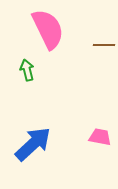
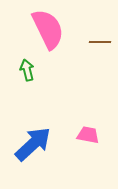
brown line: moved 4 px left, 3 px up
pink trapezoid: moved 12 px left, 2 px up
